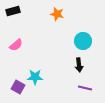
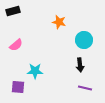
orange star: moved 2 px right, 8 px down
cyan circle: moved 1 px right, 1 px up
black arrow: moved 1 px right
cyan star: moved 6 px up
purple square: rotated 24 degrees counterclockwise
